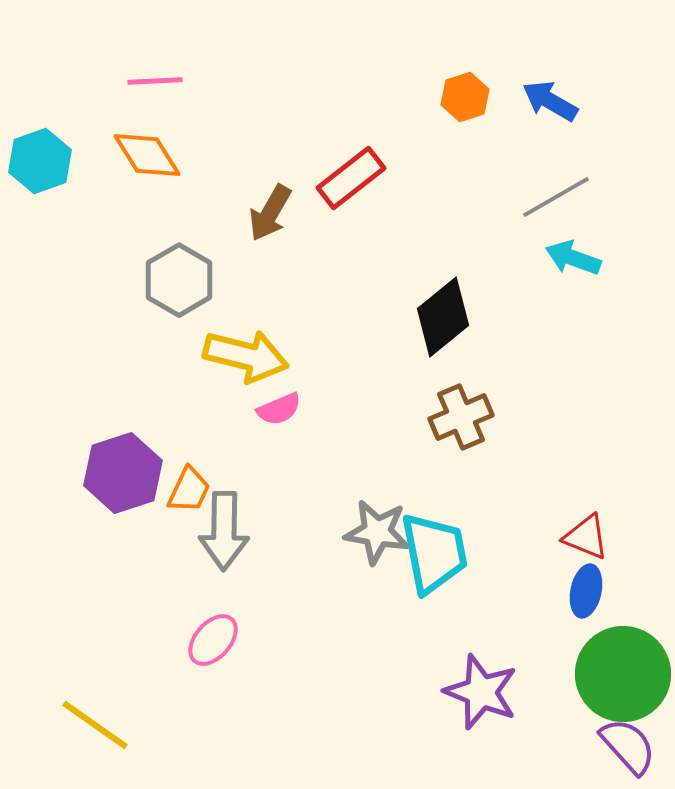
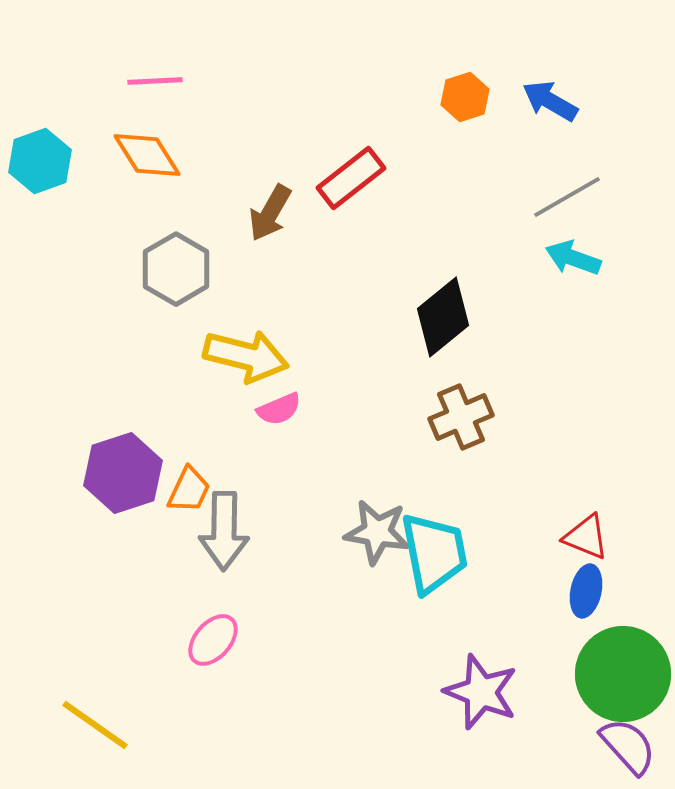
gray line: moved 11 px right
gray hexagon: moved 3 px left, 11 px up
